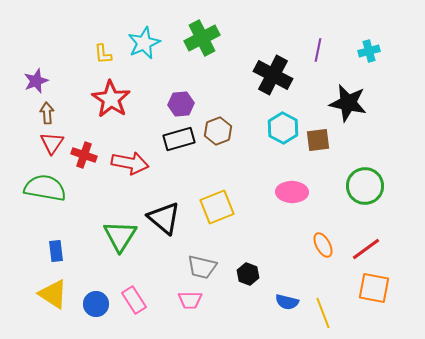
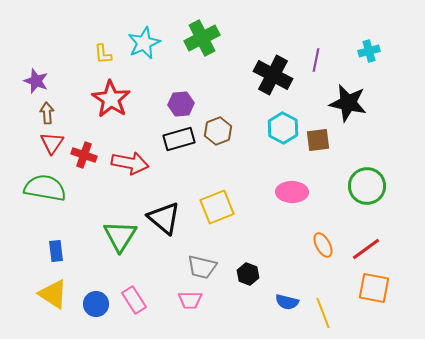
purple line: moved 2 px left, 10 px down
purple star: rotated 30 degrees counterclockwise
green circle: moved 2 px right
